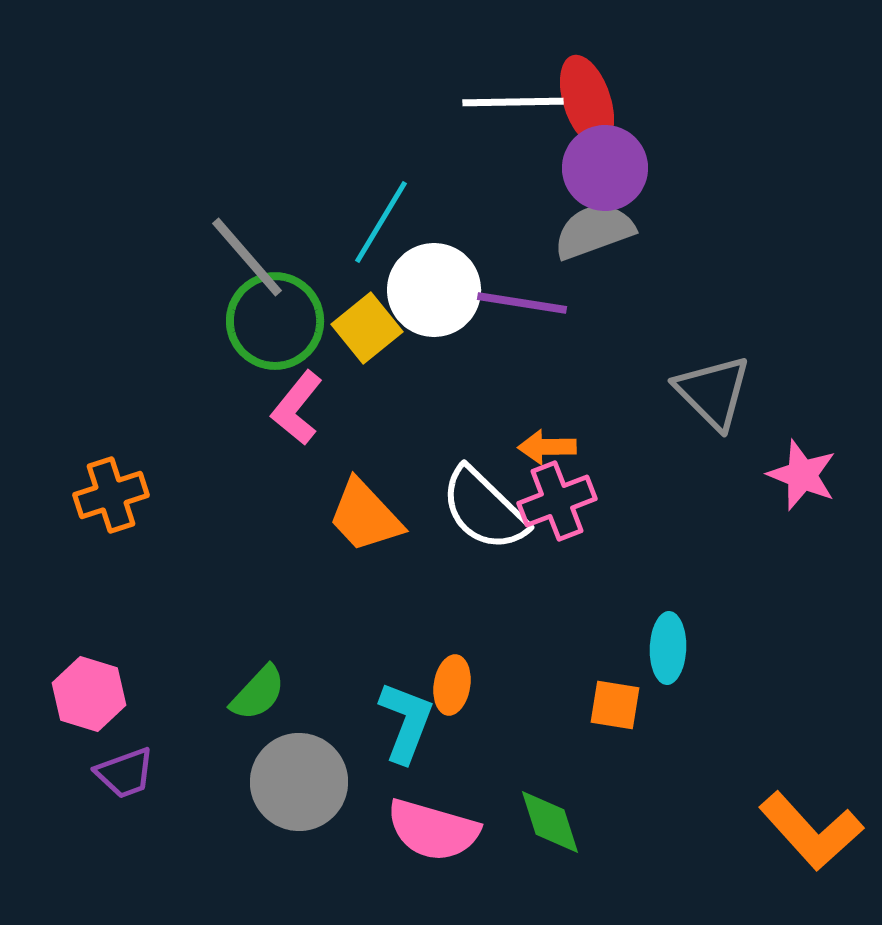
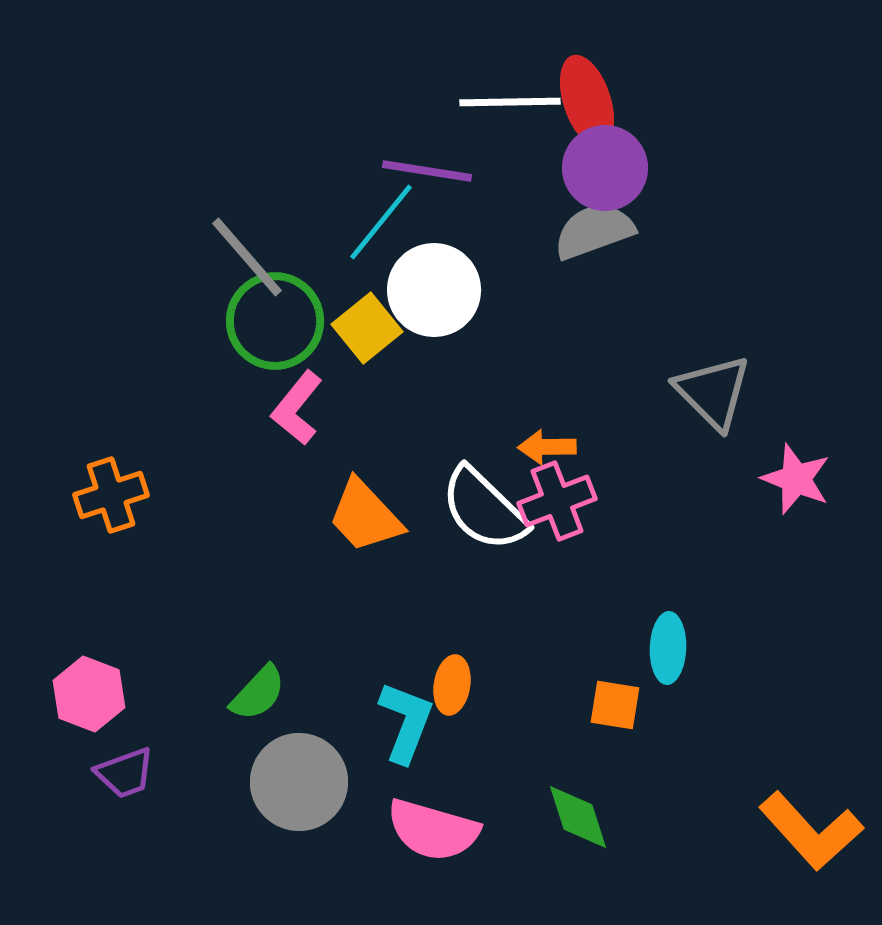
white line: moved 3 px left
cyan line: rotated 8 degrees clockwise
purple line: moved 95 px left, 132 px up
pink star: moved 6 px left, 4 px down
pink hexagon: rotated 4 degrees clockwise
green diamond: moved 28 px right, 5 px up
